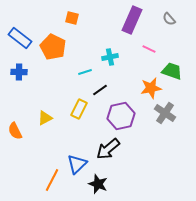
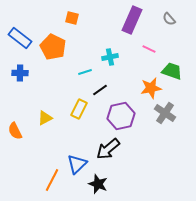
blue cross: moved 1 px right, 1 px down
